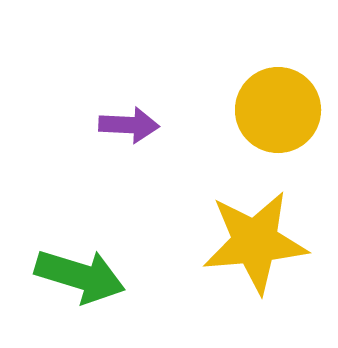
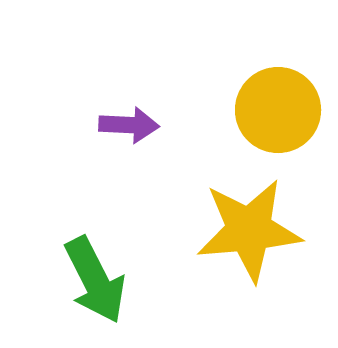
yellow star: moved 6 px left, 12 px up
green arrow: moved 15 px right, 4 px down; rotated 46 degrees clockwise
